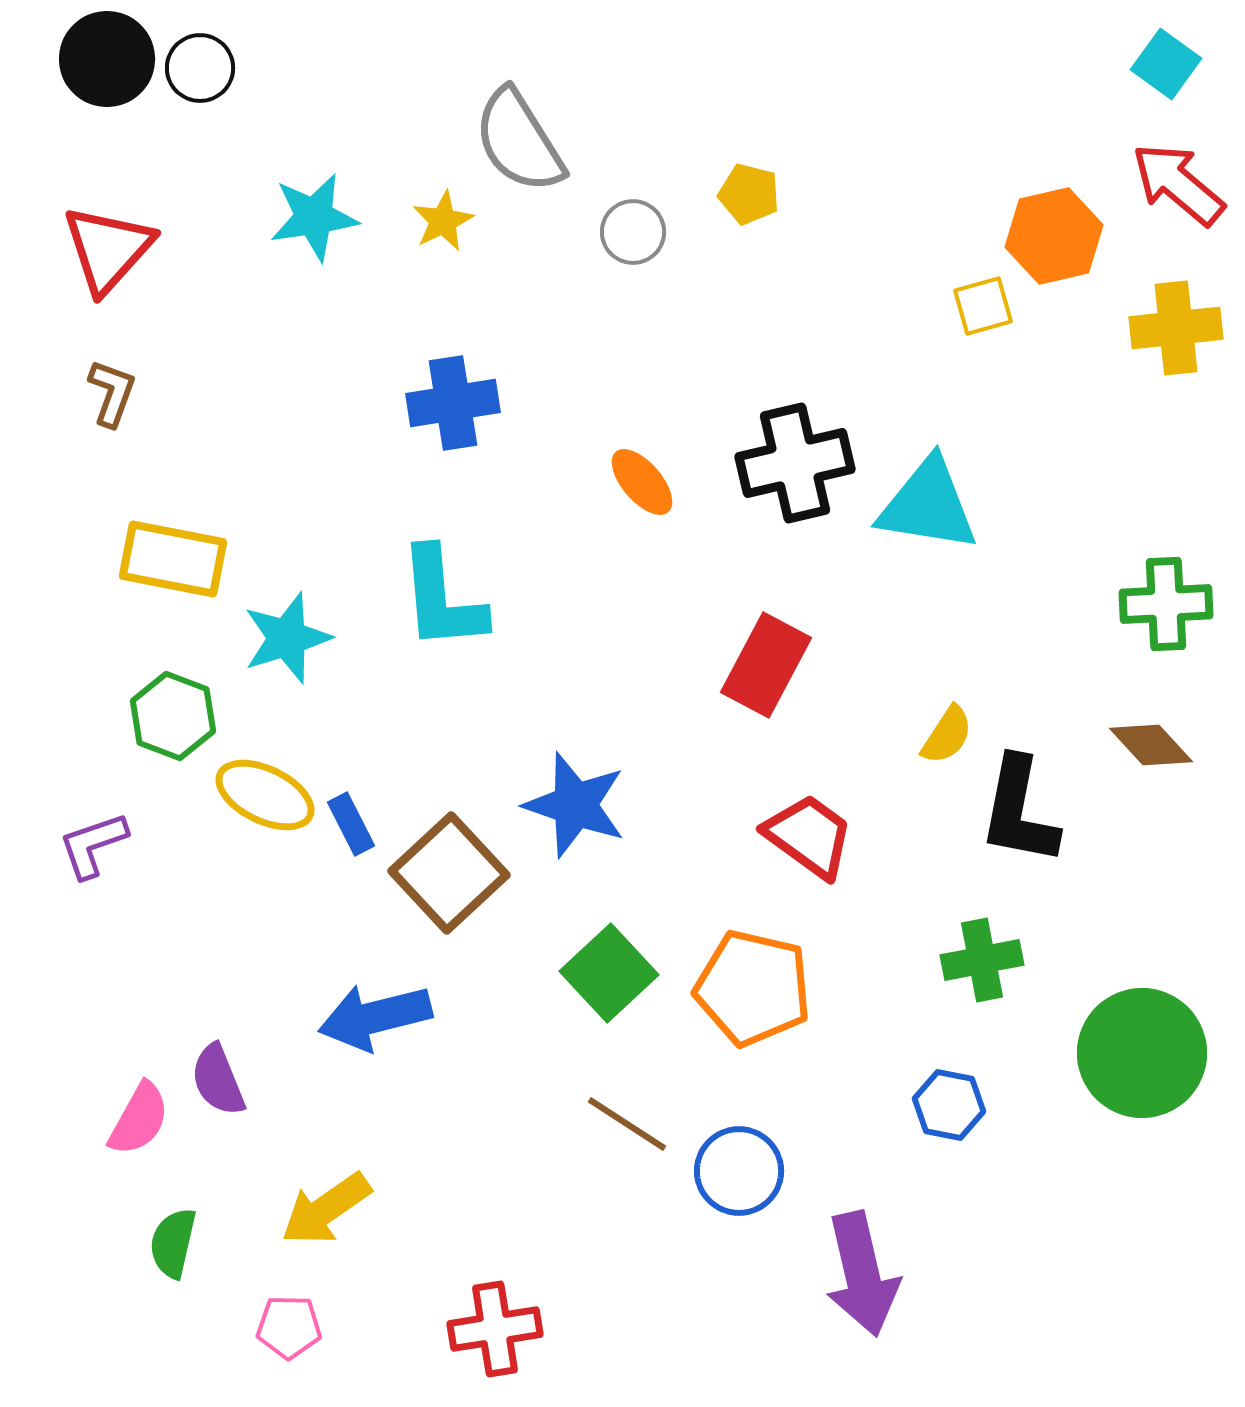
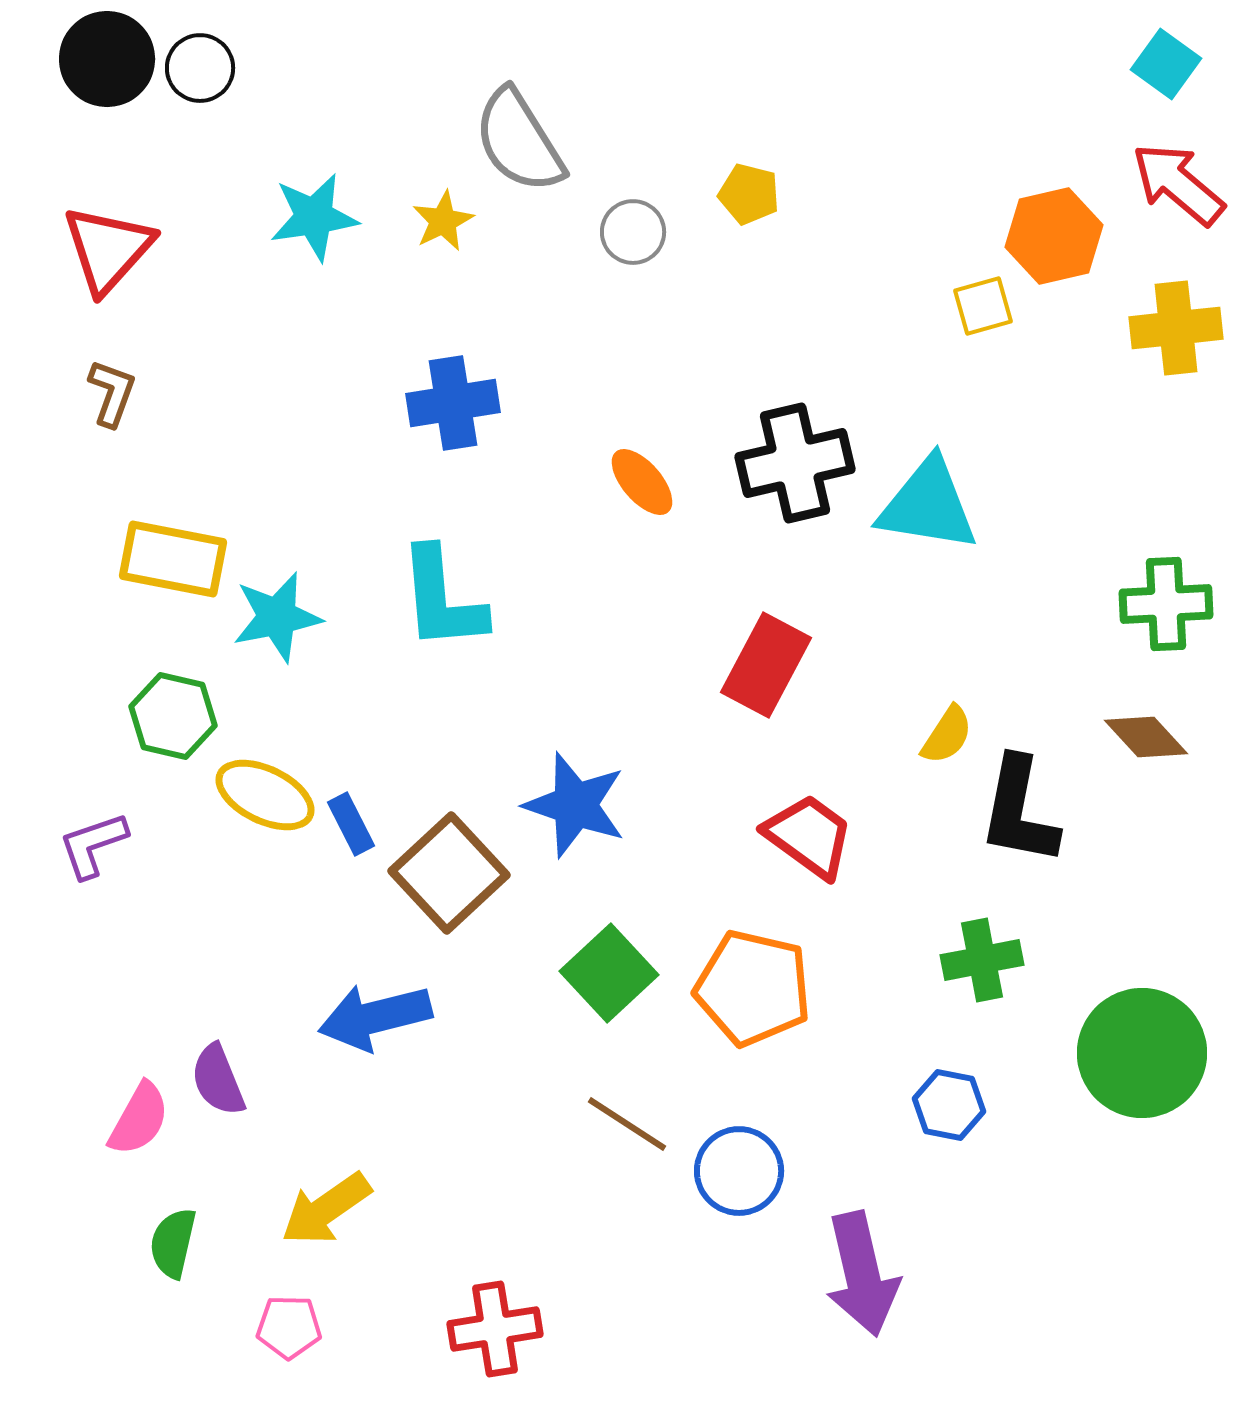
cyan star at (287, 638): moved 10 px left, 21 px up; rotated 6 degrees clockwise
green hexagon at (173, 716): rotated 8 degrees counterclockwise
brown diamond at (1151, 745): moved 5 px left, 8 px up
